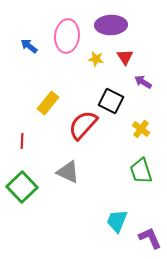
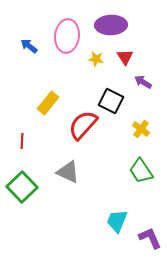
green trapezoid: rotated 16 degrees counterclockwise
